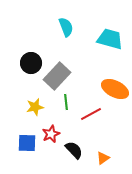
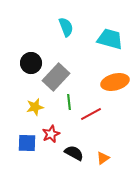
gray rectangle: moved 1 px left, 1 px down
orange ellipse: moved 7 px up; rotated 40 degrees counterclockwise
green line: moved 3 px right
black semicircle: moved 3 px down; rotated 18 degrees counterclockwise
